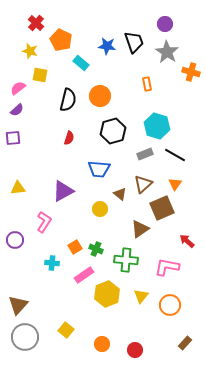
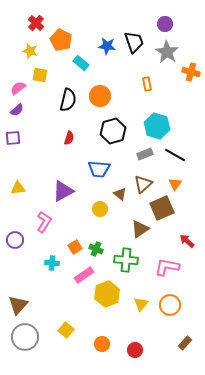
yellow triangle at (141, 296): moved 8 px down
